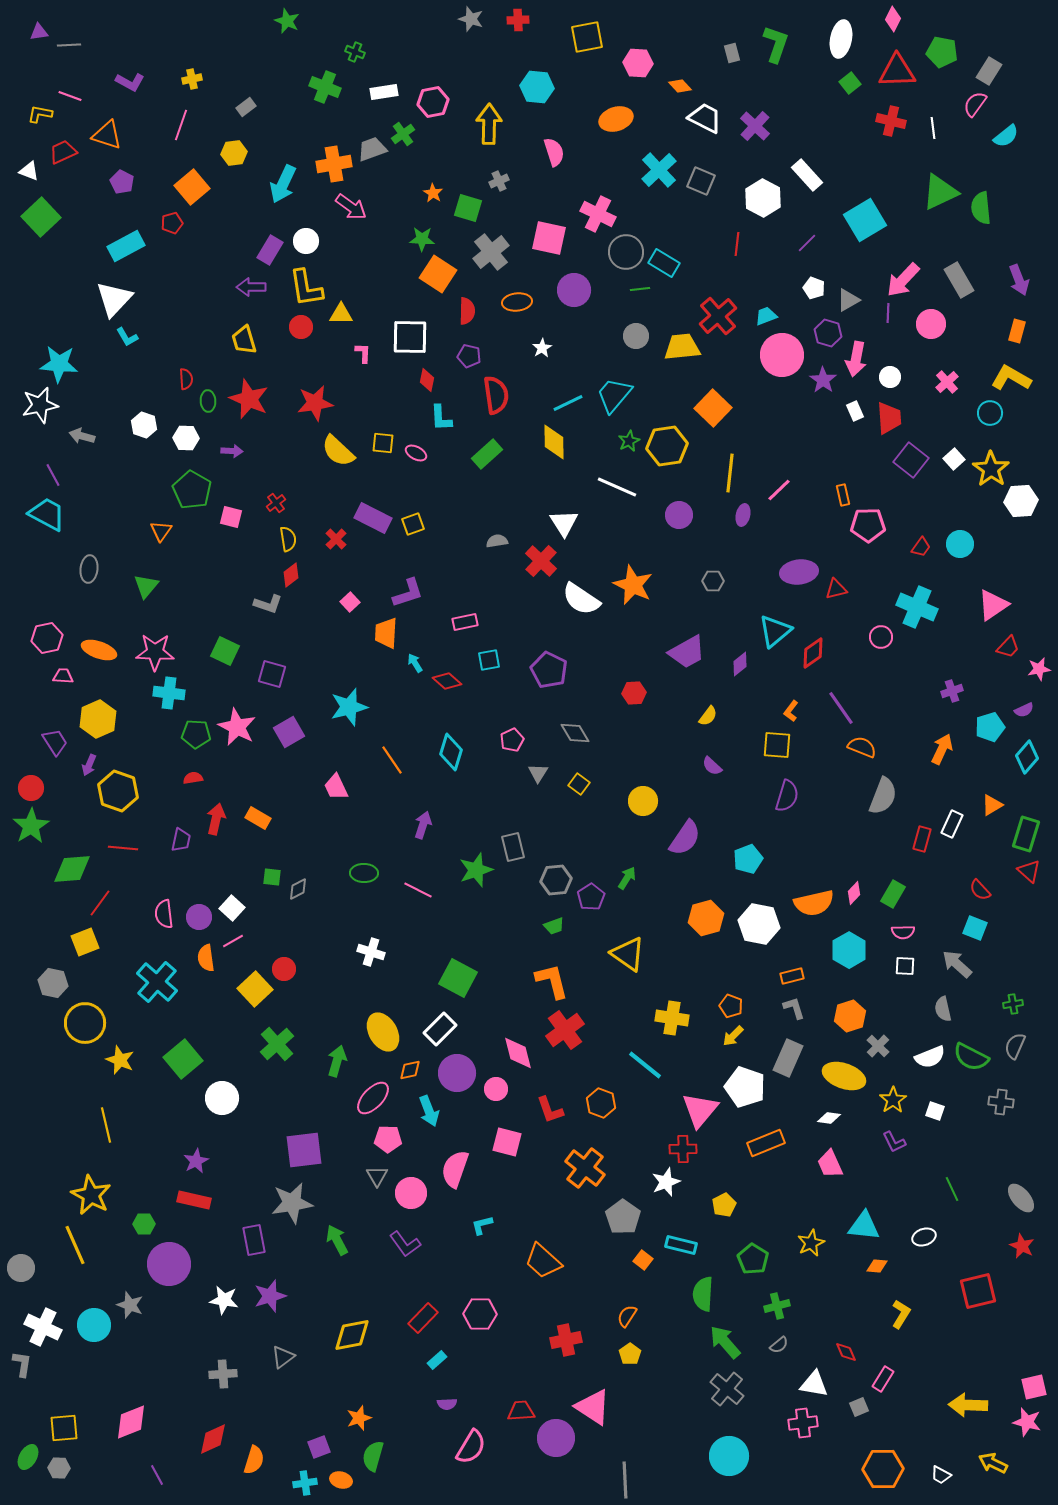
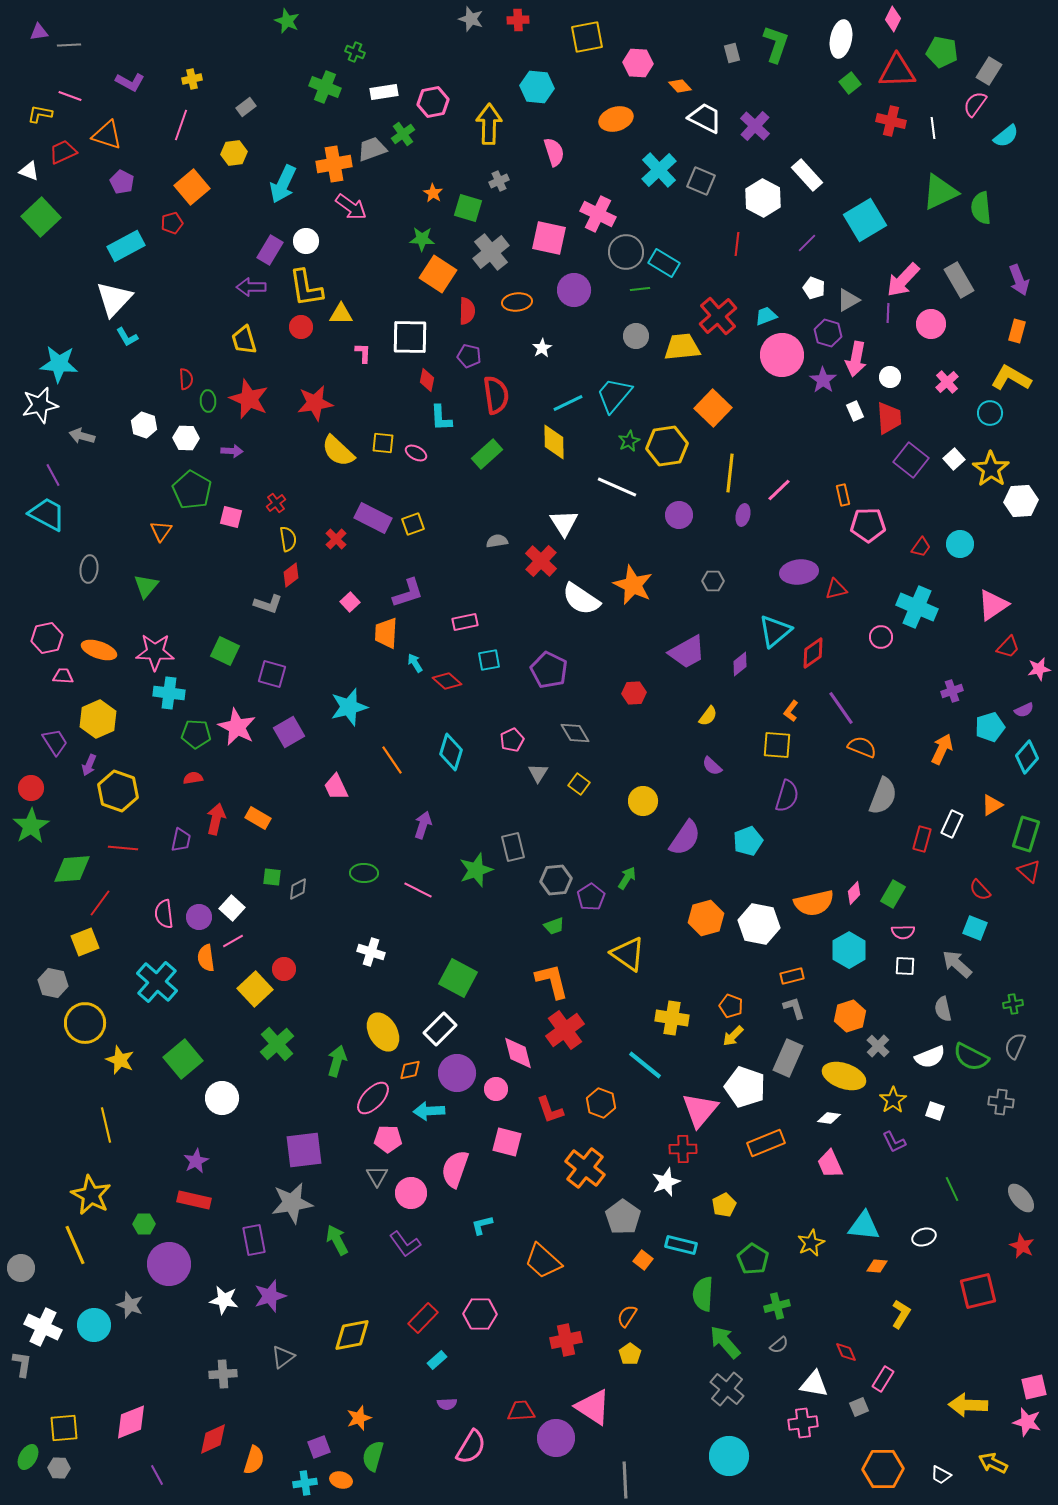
cyan pentagon at (748, 859): moved 18 px up
cyan arrow at (429, 1111): rotated 108 degrees clockwise
